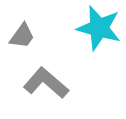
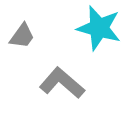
gray L-shape: moved 16 px right
